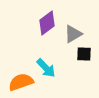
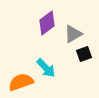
black square: rotated 21 degrees counterclockwise
